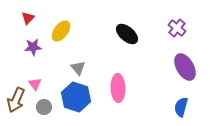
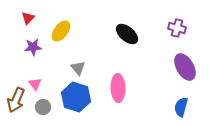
purple cross: rotated 24 degrees counterclockwise
gray circle: moved 1 px left
